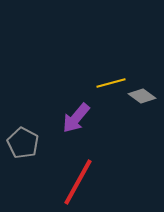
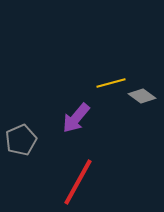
gray pentagon: moved 2 px left, 3 px up; rotated 20 degrees clockwise
